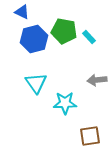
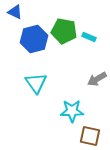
blue triangle: moved 7 px left
cyan rectangle: rotated 24 degrees counterclockwise
gray arrow: moved 1 px up; rotated 24 degrees counterclockwise
cyan star: moved 7 px right, 8 px down
brown square: rotated 20 degrees clockwise
